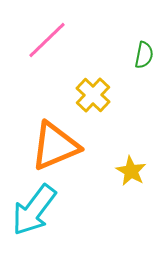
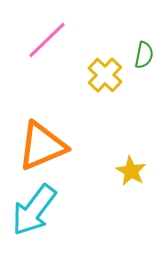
yellow cross: moved 12 px right, 20 px up
orange triangle: moved 13 px left
